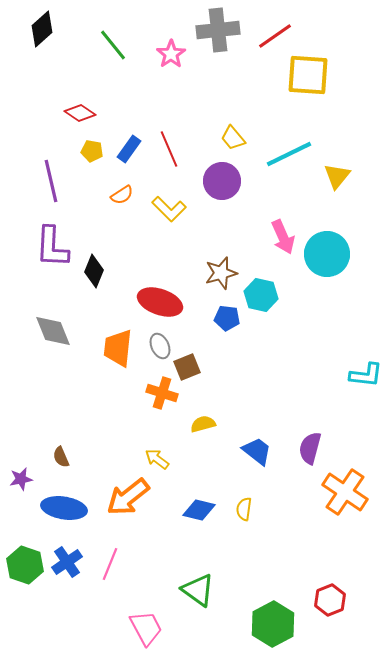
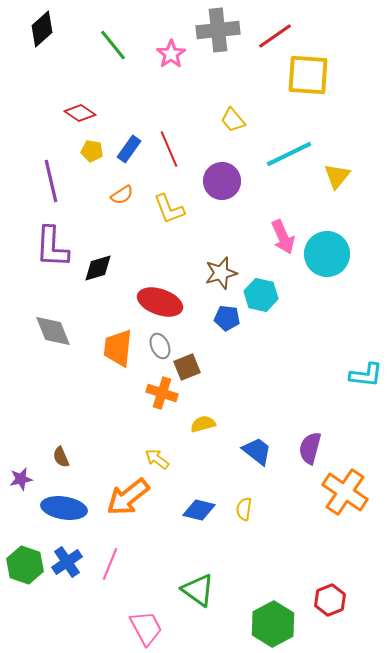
yellow trapezoid at (233, 138): moved 18 px up
yellow L-shape at (169, 209): rotated 24 degrees clockwise
black diamond at (94, 271): moved 4 px right, 3 px up; rotated 52 degrees clockwise
